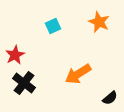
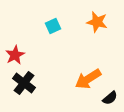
orange star: moved 2 px left; rotated 10 degrees counterclockwise
orange arrow: moved 10 px right, 5 px down
